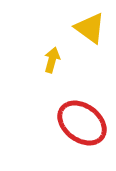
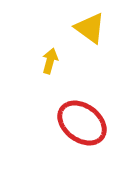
yellow arrow: moved 2 px left, 1 px down
